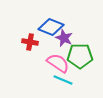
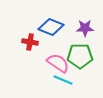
purple star: moved 21 px right, 10 px up; rotated 24 degrees counterclockwise
